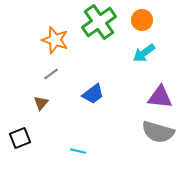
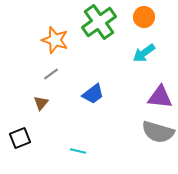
orange circle: moved 2 px right, 3 px up
